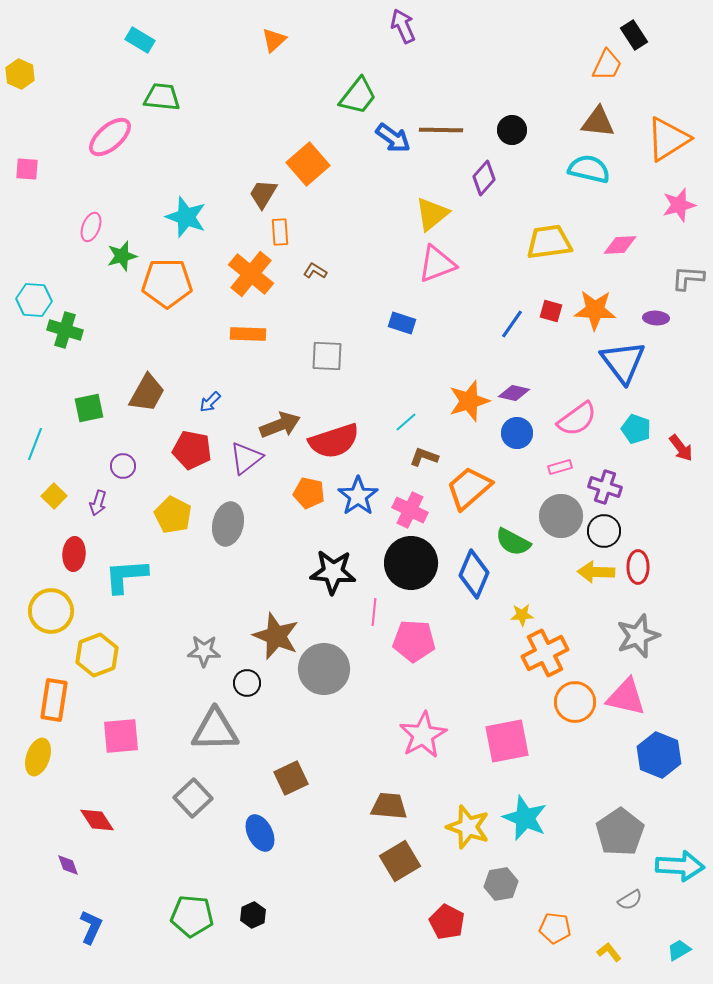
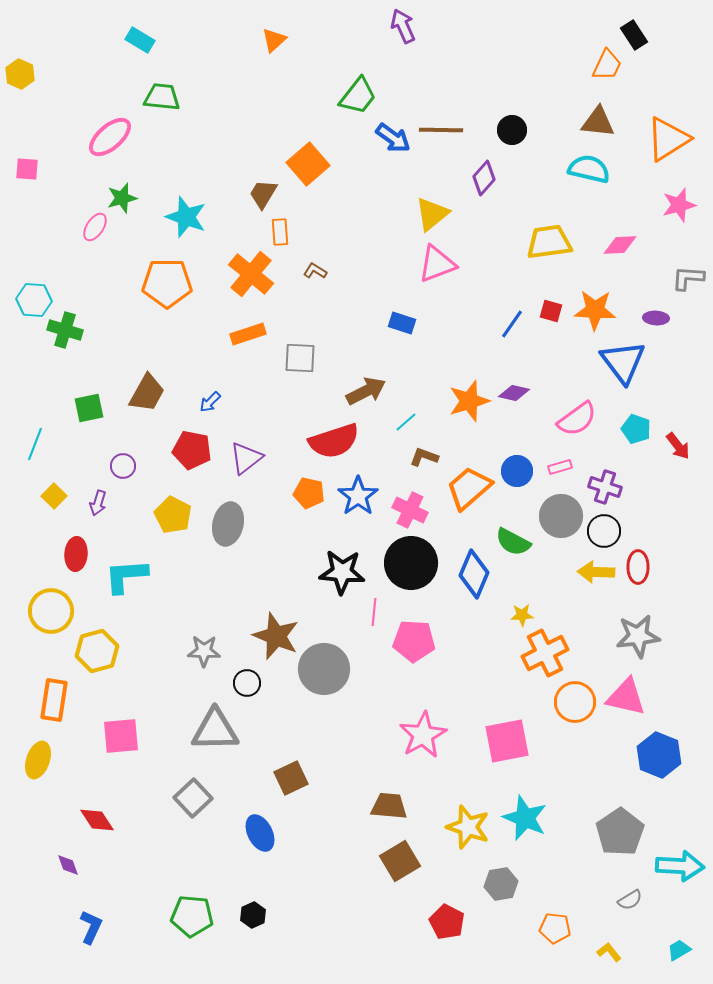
pink ellipse at (91, 227): moved 4 px right; rotated 12 degrees clockwise
green star at (122, 256): moved 58 px up
orange rectangle at (248, 334): rotated 20 degrees counterclockwise
gray square at (327, 356): moved 27 px left, 2 px down
brown arrow at (280, 425): moved 86 px right, 34 px up; rotated 6 degrees counterclockwise
blue circle at (517, 433): moved 38 px down
red arrow at (681, 448): moved 3 px left, 2 px up
red ellipse at (74, 554): moved 2 px right
black star at (333, 572): moved 9 px right
gray star at (638, 636): rotated 12 degrees clockwise
yellow hexagon at (97, 655): moved 4 px up; rotated 6 degrees clockwise
yellow ellipse at (38, 757): moved 3 px down
